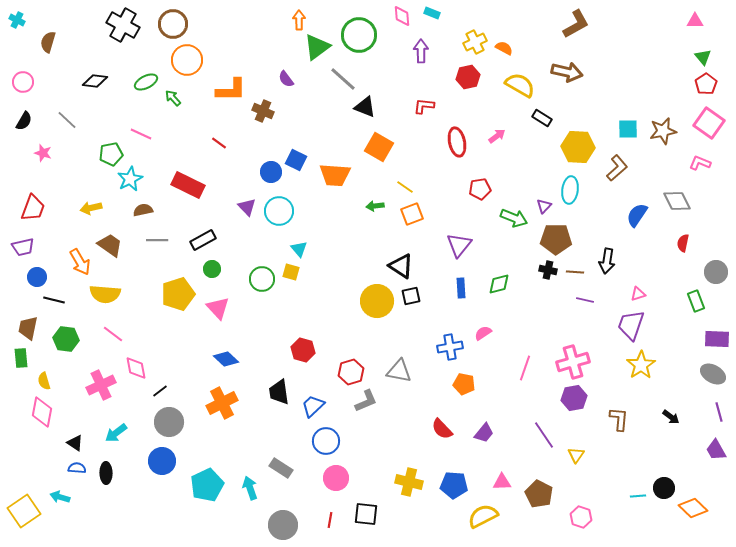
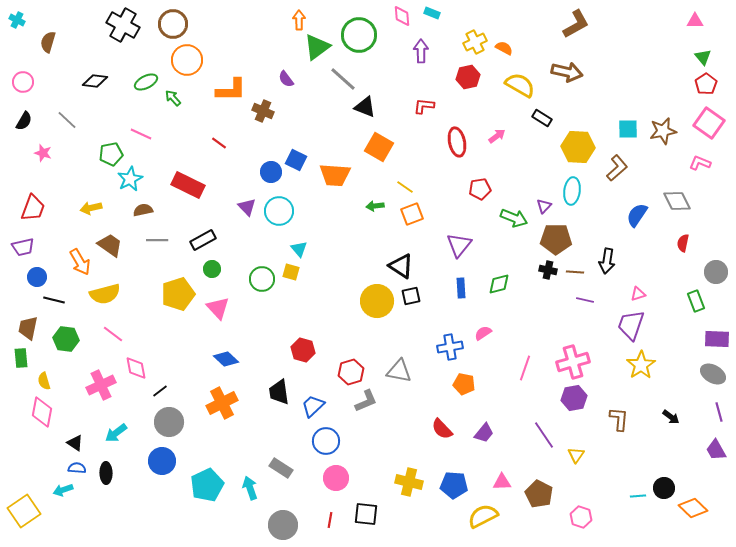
cyan ellipse at (570, 190): moved 2 px right, 1 px down
yellow semicircle at (105, 294): rotated 20 degrees counterclockwise
cyan arrow at (60, 497): moved 3 px right, 7 px up; rotated 36 degrees counterclockwise
